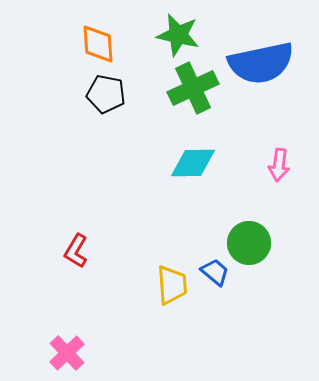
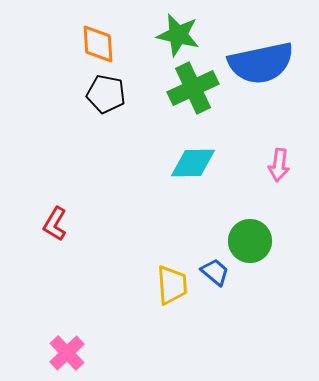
green circle: moved 1 px right, 2 px up
red L-shape: moved 21 px left, 27 px up
